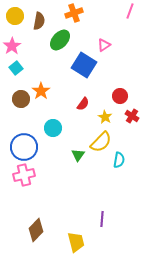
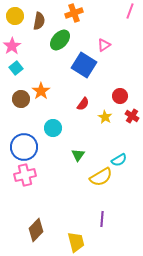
yellow semicircle: moved 35 px down; rotated 15 degrees clockwise
cyan semicircle: rotated 49 degrees clockwise
pink cross: moved 1 px right
